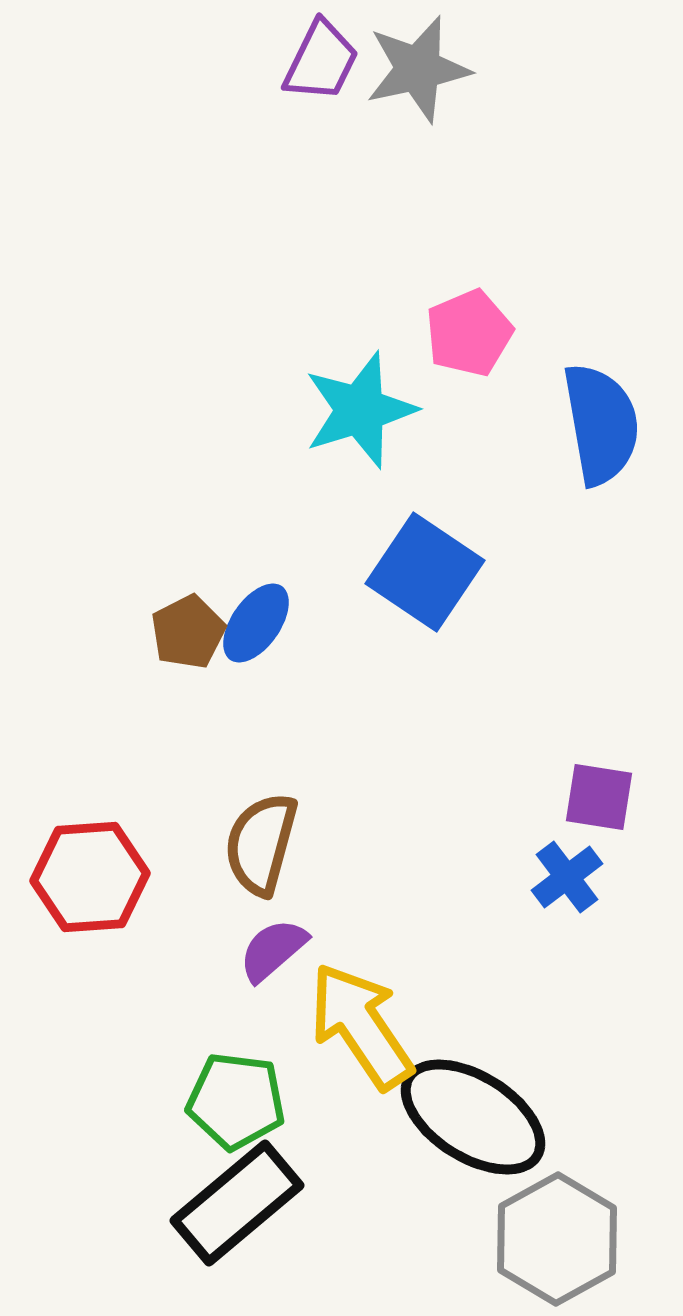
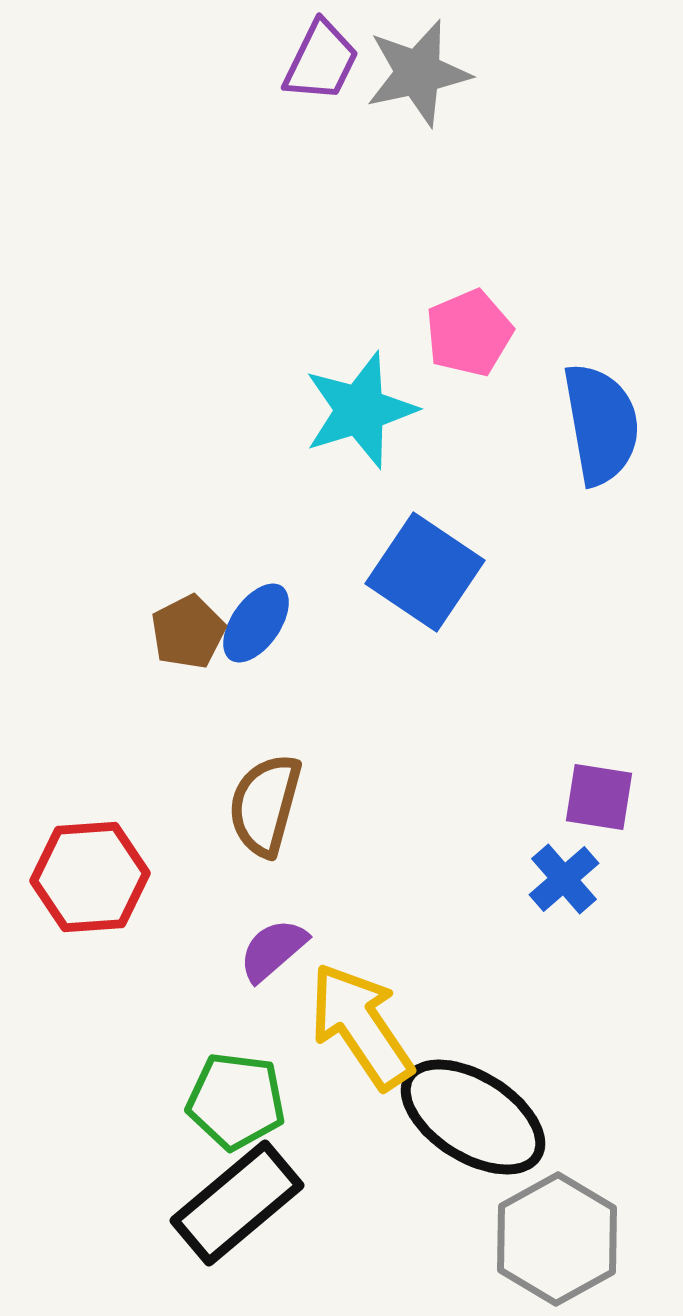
gray star: moved 4 px down
brown semicircle: moved 4 px right, 39 px up
blue cross: moved 3 px left, 2 px down; rotated 4 degrees counterclockwise
